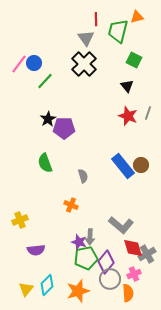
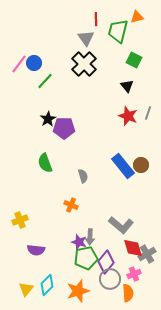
purple semicircle: rotated 12 degrees clockwise
